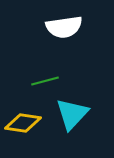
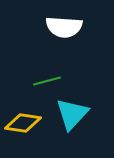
white semicircle: rotated 12 degrees clockwise
green line: moved 2 px right
